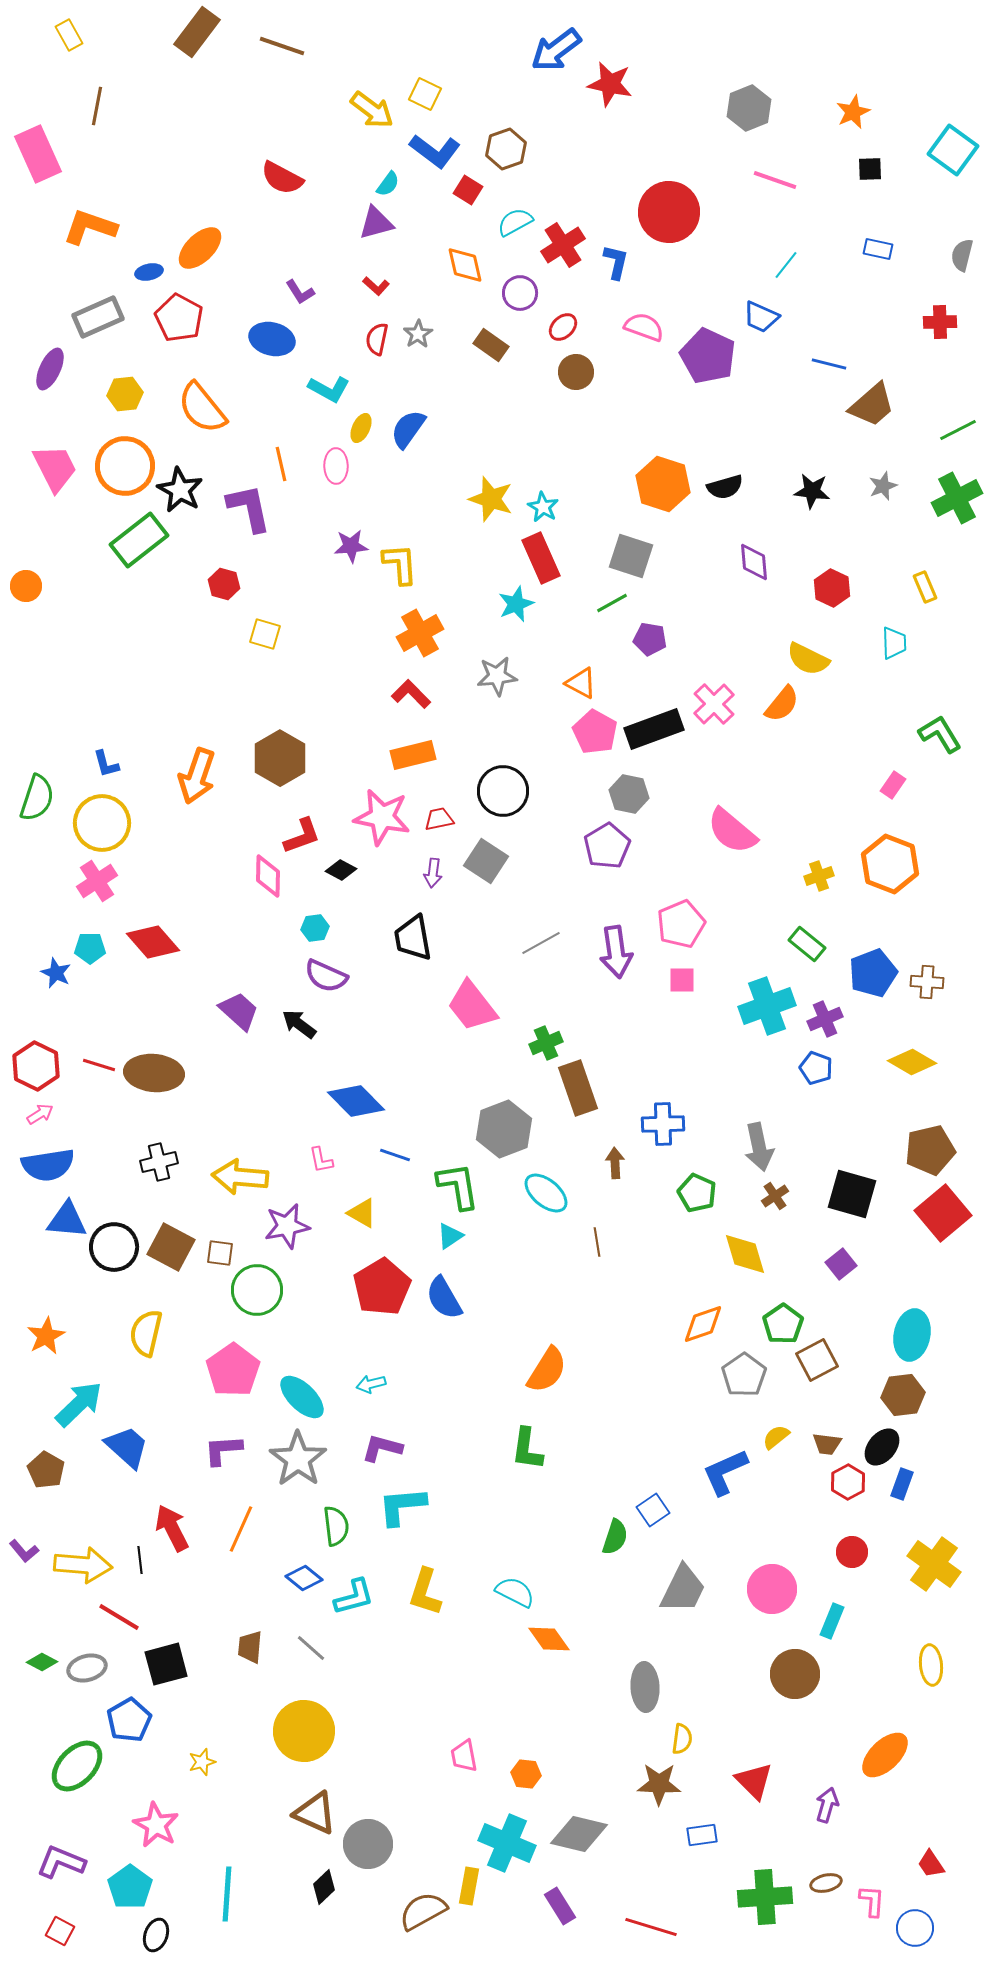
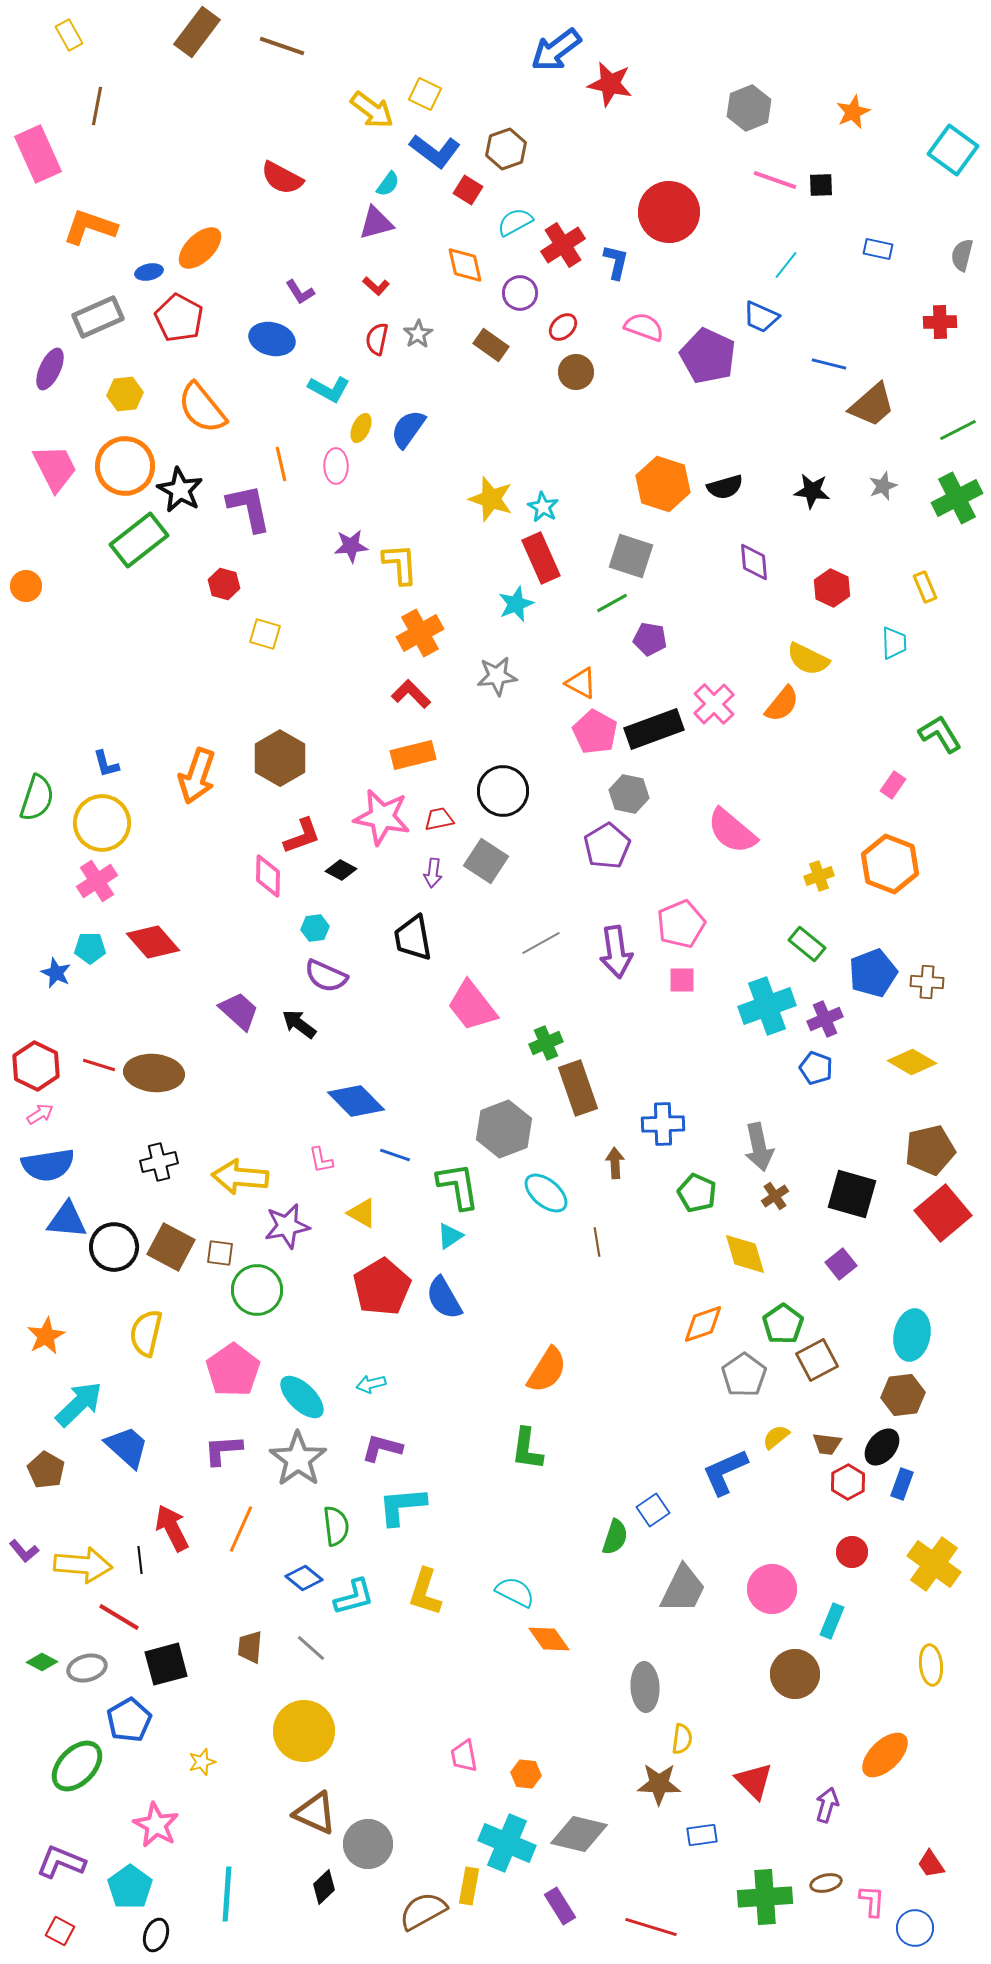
black square at (870, 169): moved 49 px left, 16 px down
